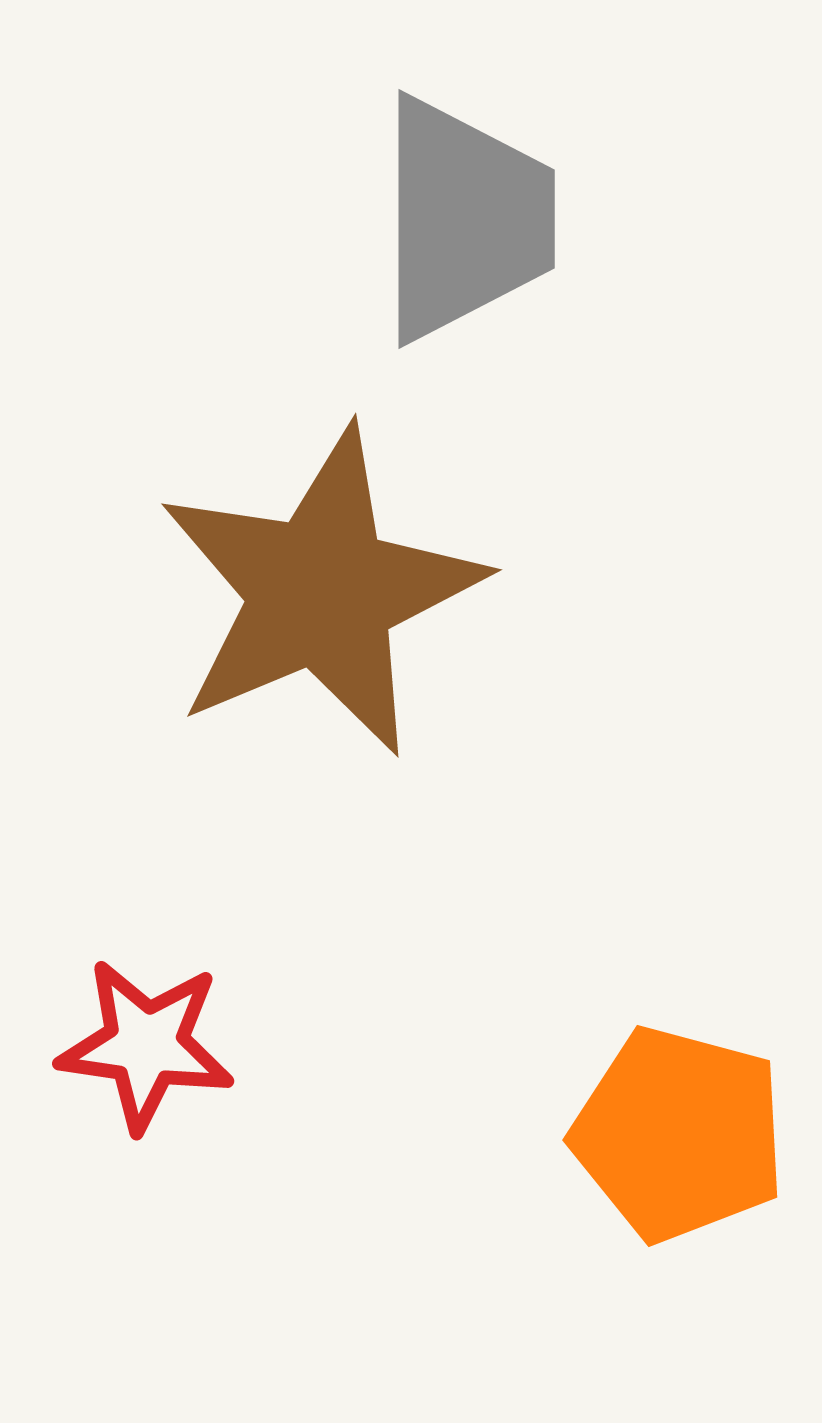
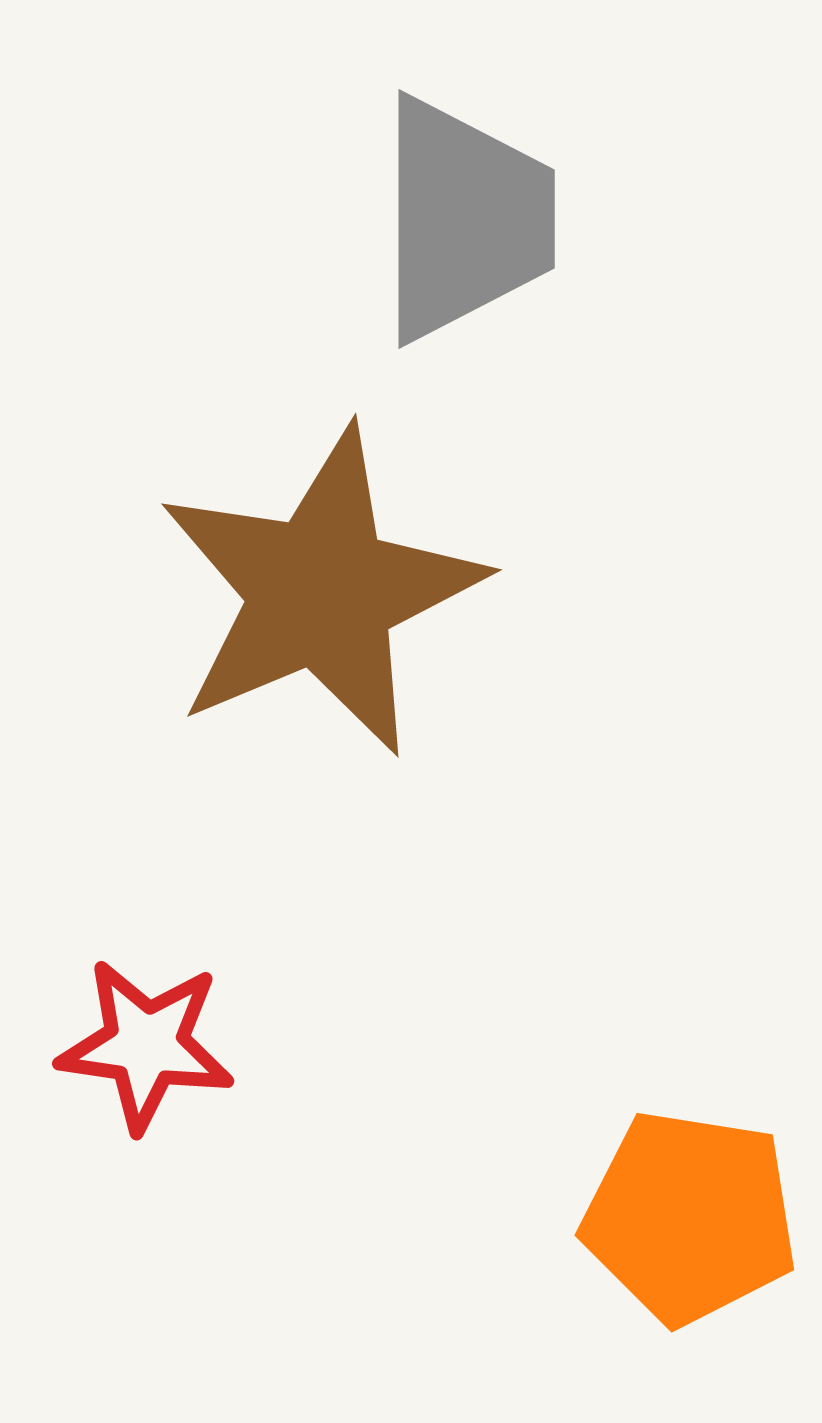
orange pentagon: moved 11 px right, 83 px down; rotated 6 degrees counterclockwise
